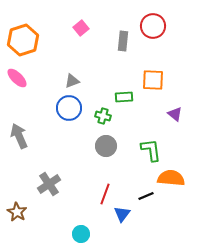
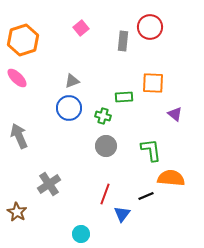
red circle: moved 3 px left, 1 px down
orange square: moved 3 px down
